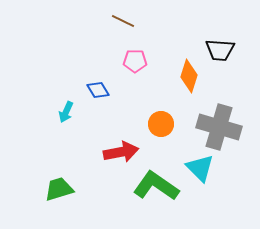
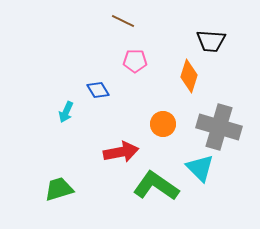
black trapezoid: moved 9 px left, 9 px up
orange circle: moved 2 px right
